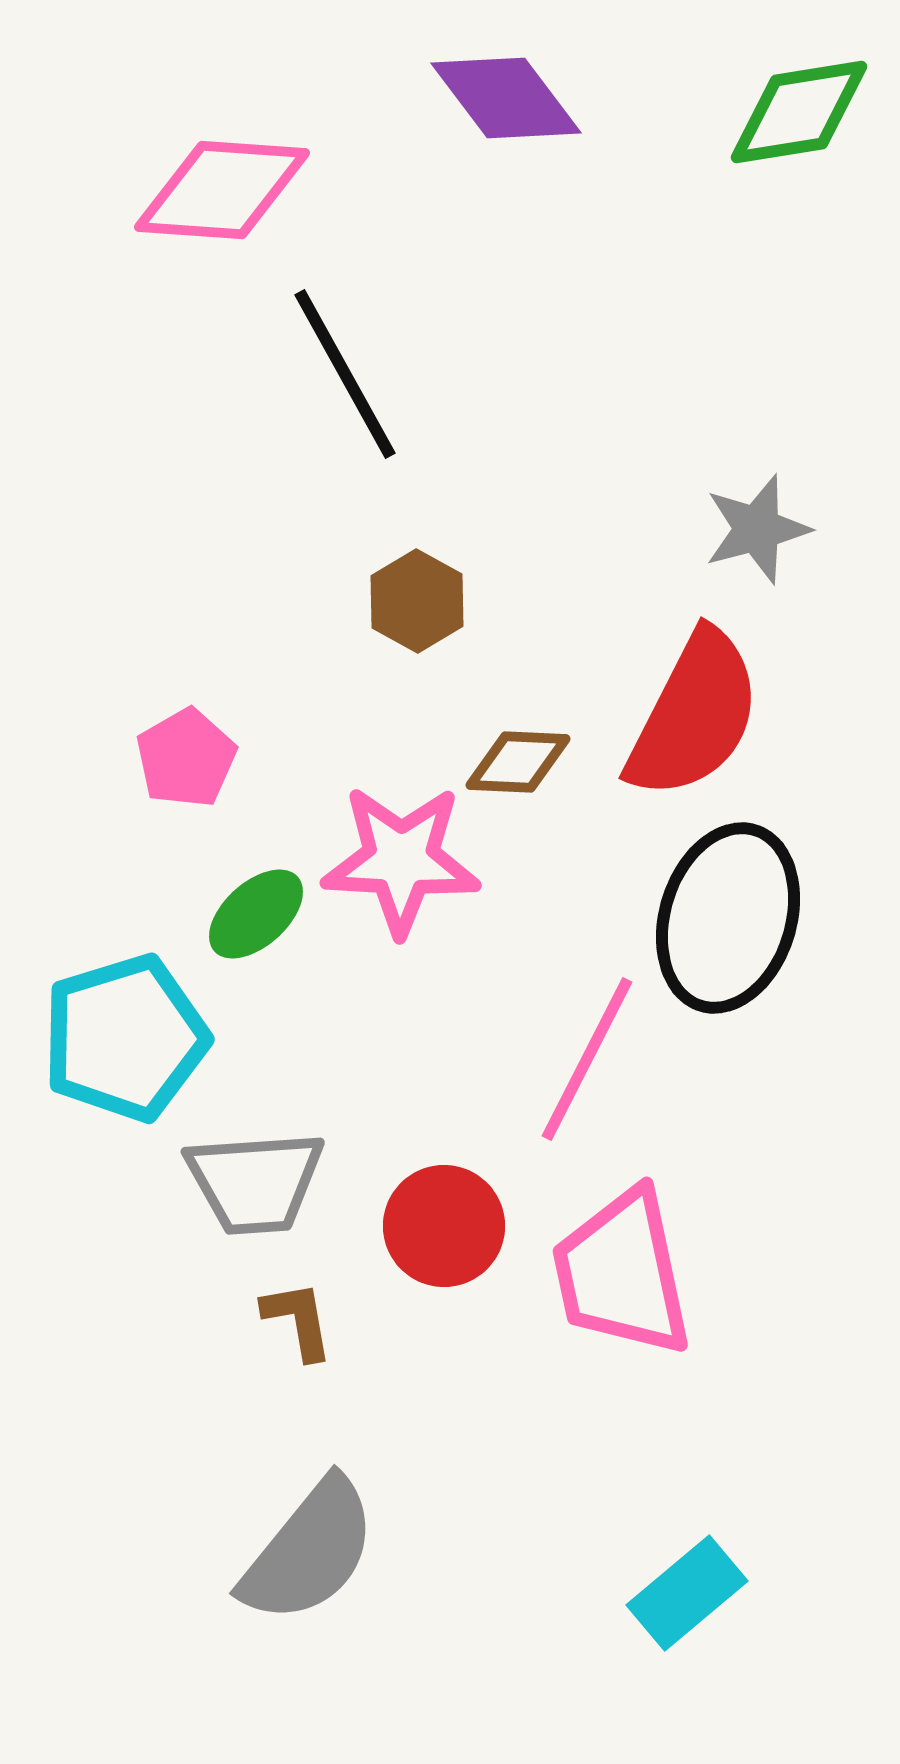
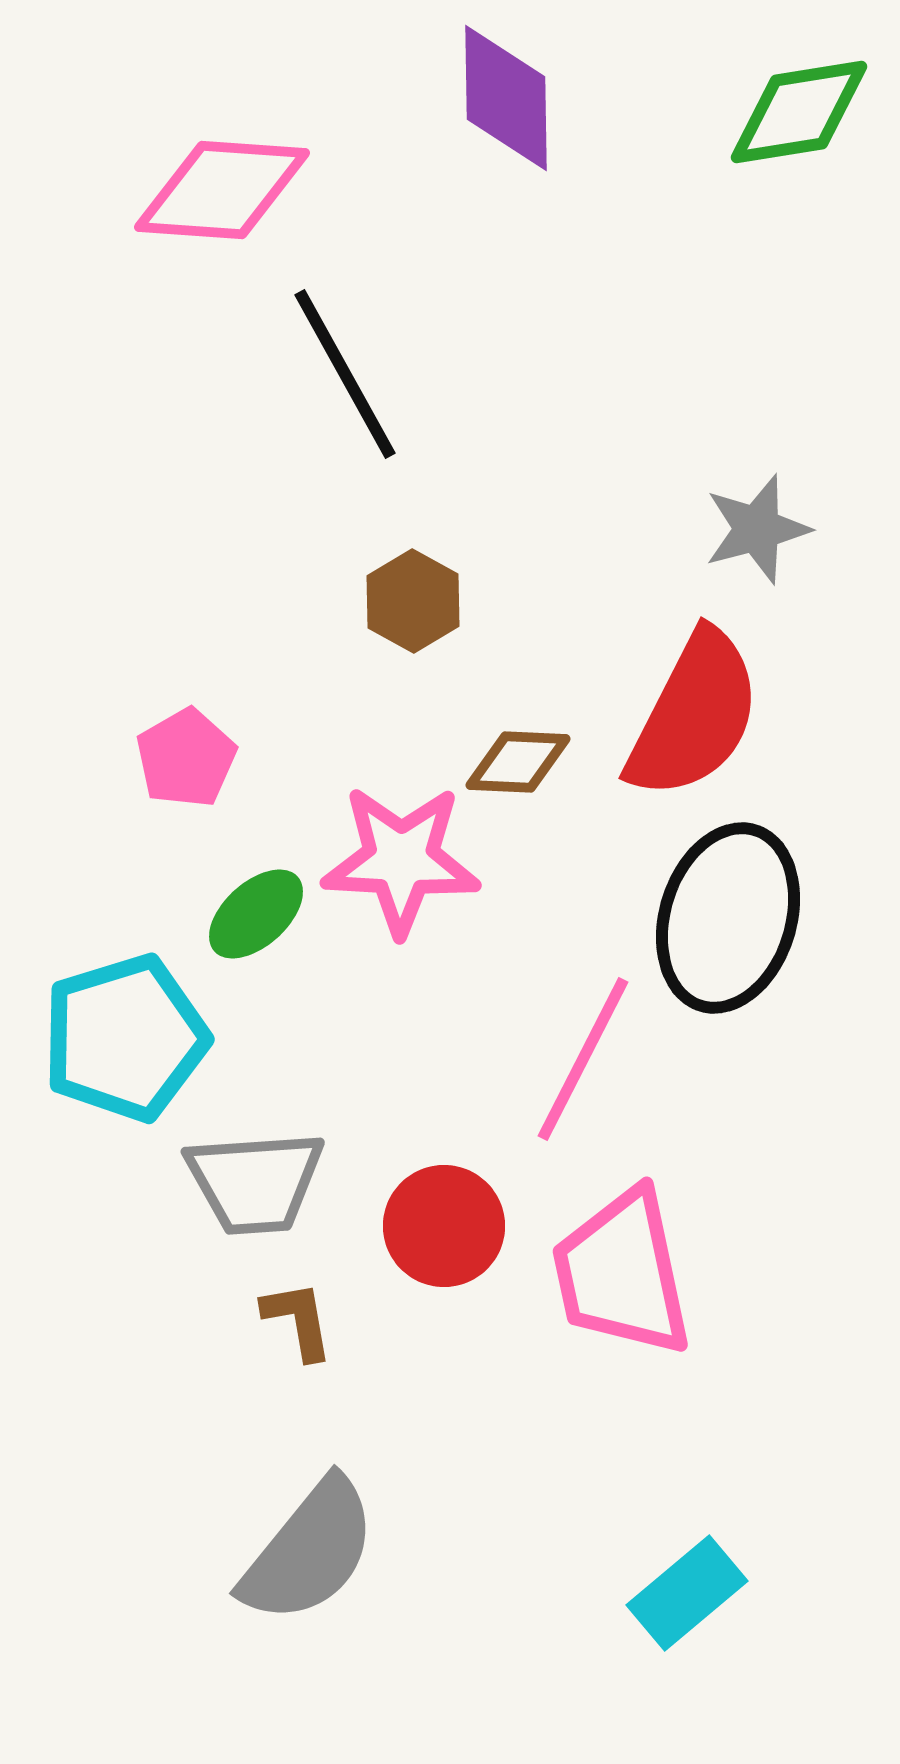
purple diamond: rotated 36 degrees clockwise
brown hexagon: moved 4 px left
pink line: moved 4 px left
